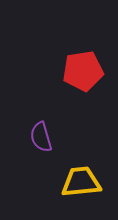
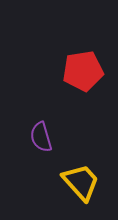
yellow trapezoid: rotated 54 degrees clockwise
